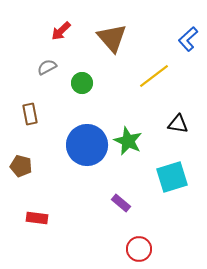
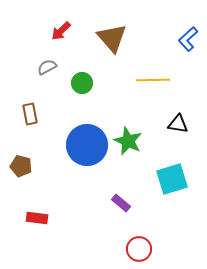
yellow line: moved 1 px left, 4 px down; rotated 36 degrees clockwise
cyan square: moved 2 px down
